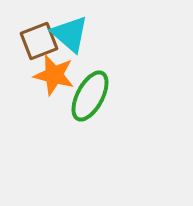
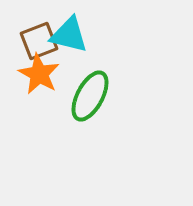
cyan triangle: moved 1 px left, 1 px down; rotated 27 degrees counterclockwise
orange star: moved 15 px left, 1 px up; rotated 15 degrees clockwise
